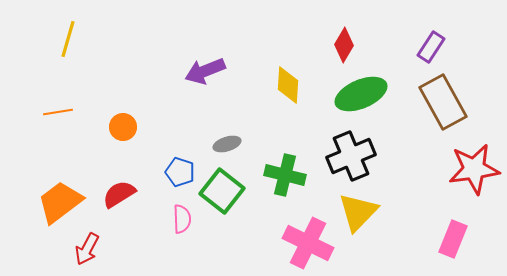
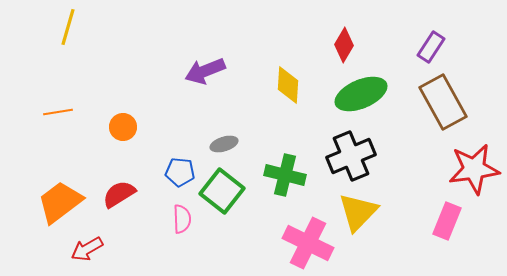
yellow line: moved 12 px up
gray ellipse: moved 3 px left
blue pentagon: rotated 12 degrees counterclockwise
pink rectangle: moved 6 px left, 18 px up
red arrow: rotated 32 degrees clockwise
